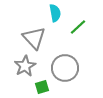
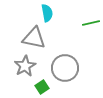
cyan semicircle: moved 8 px left
green line: moved 13 px right, 4 px up; rotated 30 degrees clockwise
gray triangle: rotated 35 degrees counterclockwise
green square: rotated 16 degrees counterclockwise
